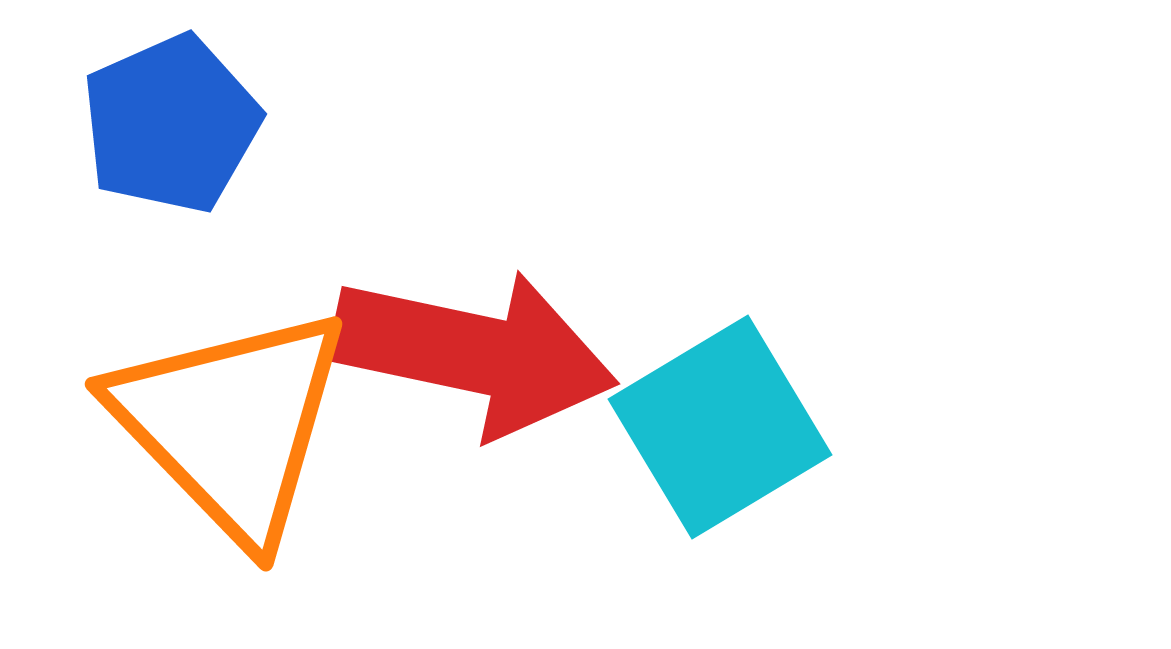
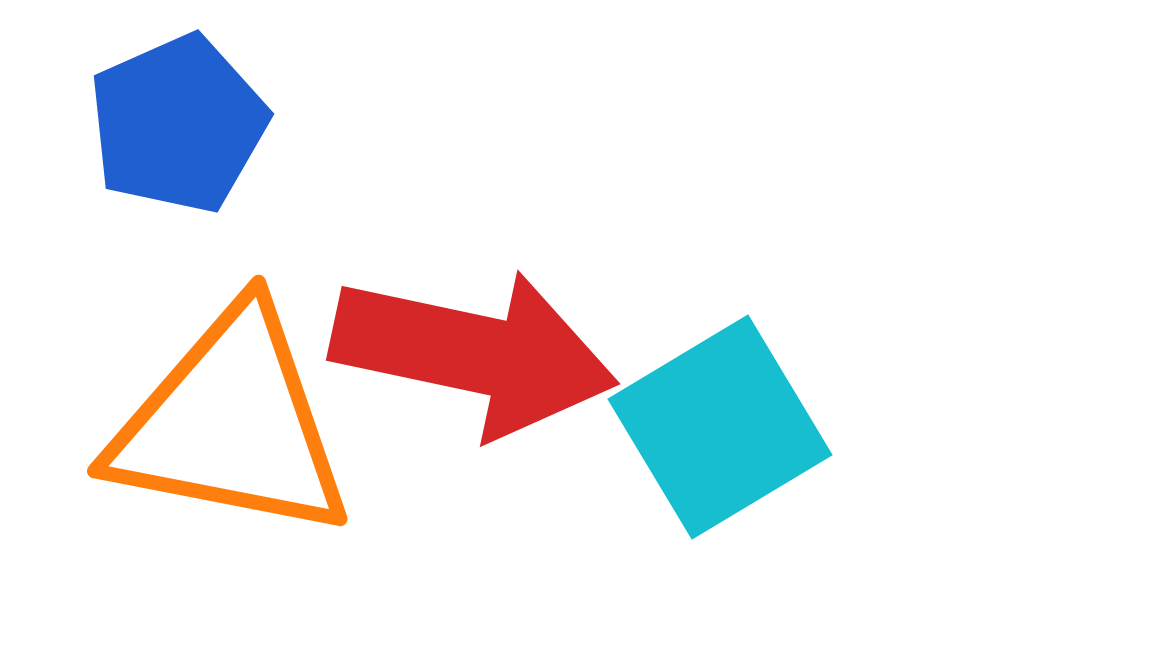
blue pentagon: moved 7 px right
orange triangle: rotated 35 degrees counterclockwise
